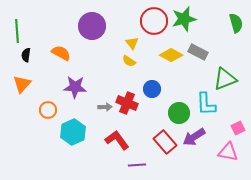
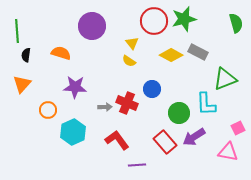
orange semicircle: rotated 12 degrees counterclockwise
